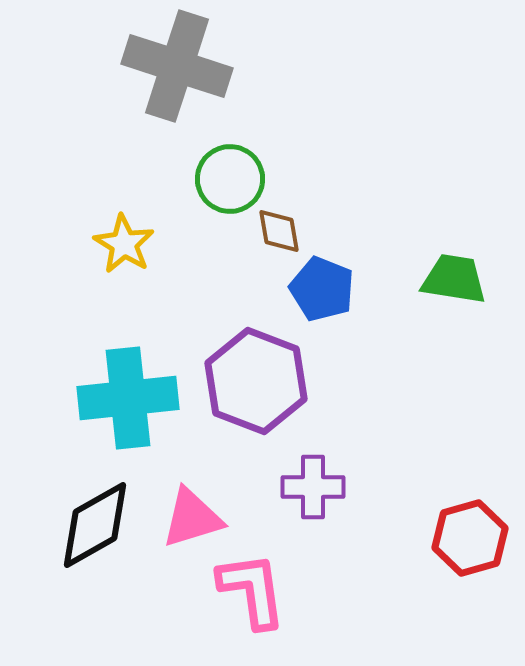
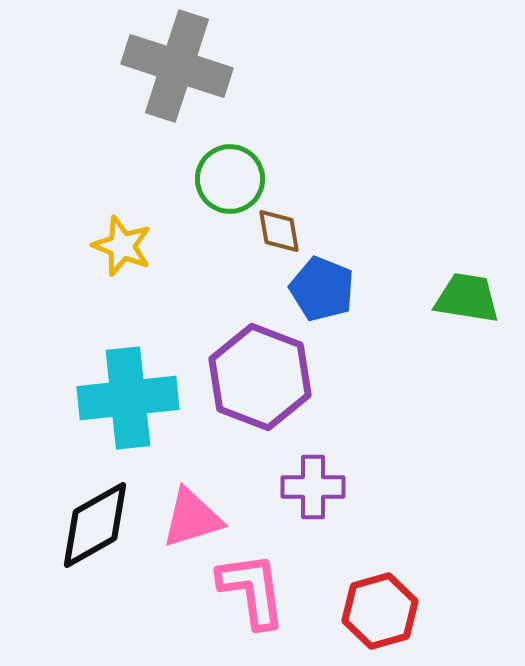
yellow star: moved 2 px left, 2 px down; rotated 10 degrees counterclockwise
green trapezoid: moved 13 px right, 19 px down
purple hexagon: moved 4 px right, 4 px up
red hexagon: moved 90 px left, 73 px down
